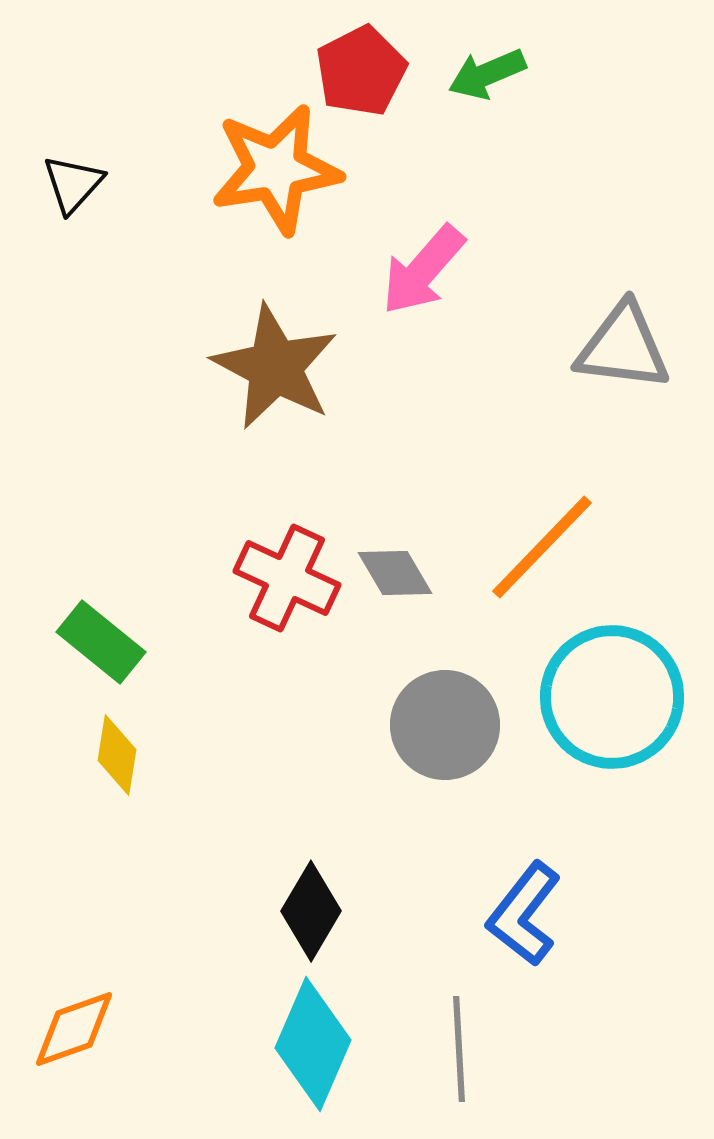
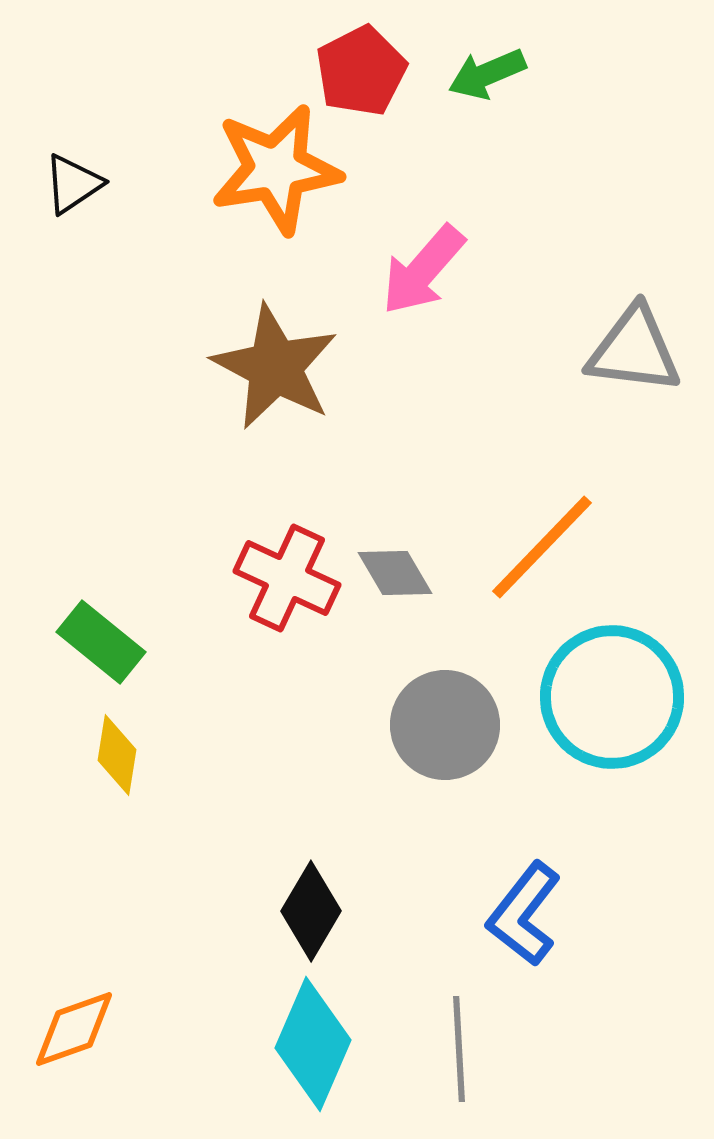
black triangle: rotated 14 degrees clockwise
gray triangle: moved 11 px right, 3 px down
